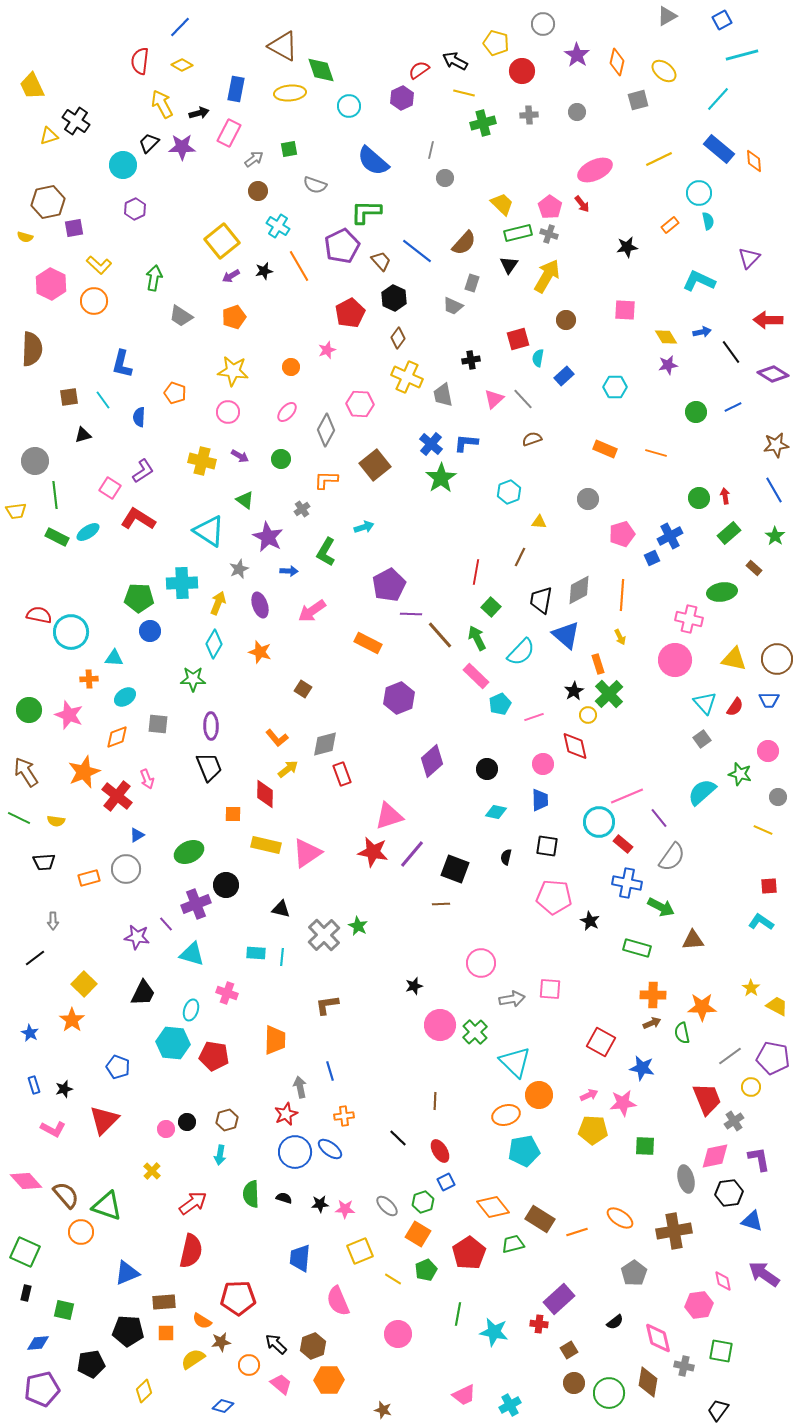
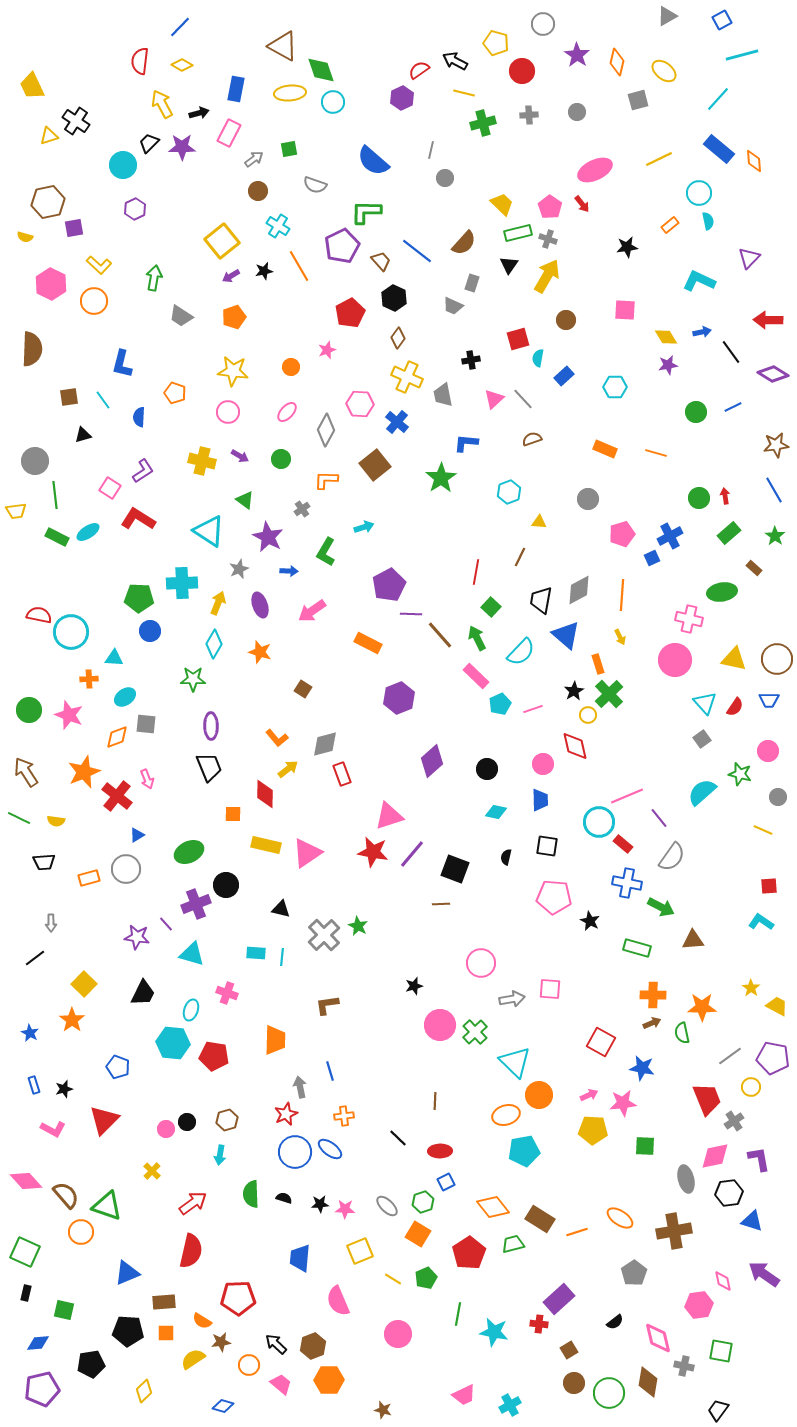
cyan circle at (349, 106): moved 16 px left, 4 px up
gray cross at (549, 234): moved 1 px left, 5 px down
blue cross at (431, 444): moved 34 px left, 22 px up
pink line at (534, 717): moved 1 px left, 8 px up
gray square at (158, 724): moved 12 px left
gray arrow at (53, 921): moved 2 px left, 2 px down
red ellipse at (440, 1151): rotated 60 degrees counterclockwise
green pentagon at (426, 1270): moved 8 px down
